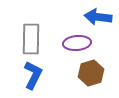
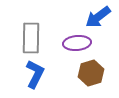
blue arrow: rotated 44 degrees counterclockwise
gray rectangle: moved 1 px up
blue L-shape: moved 2 px right, 1 px up
